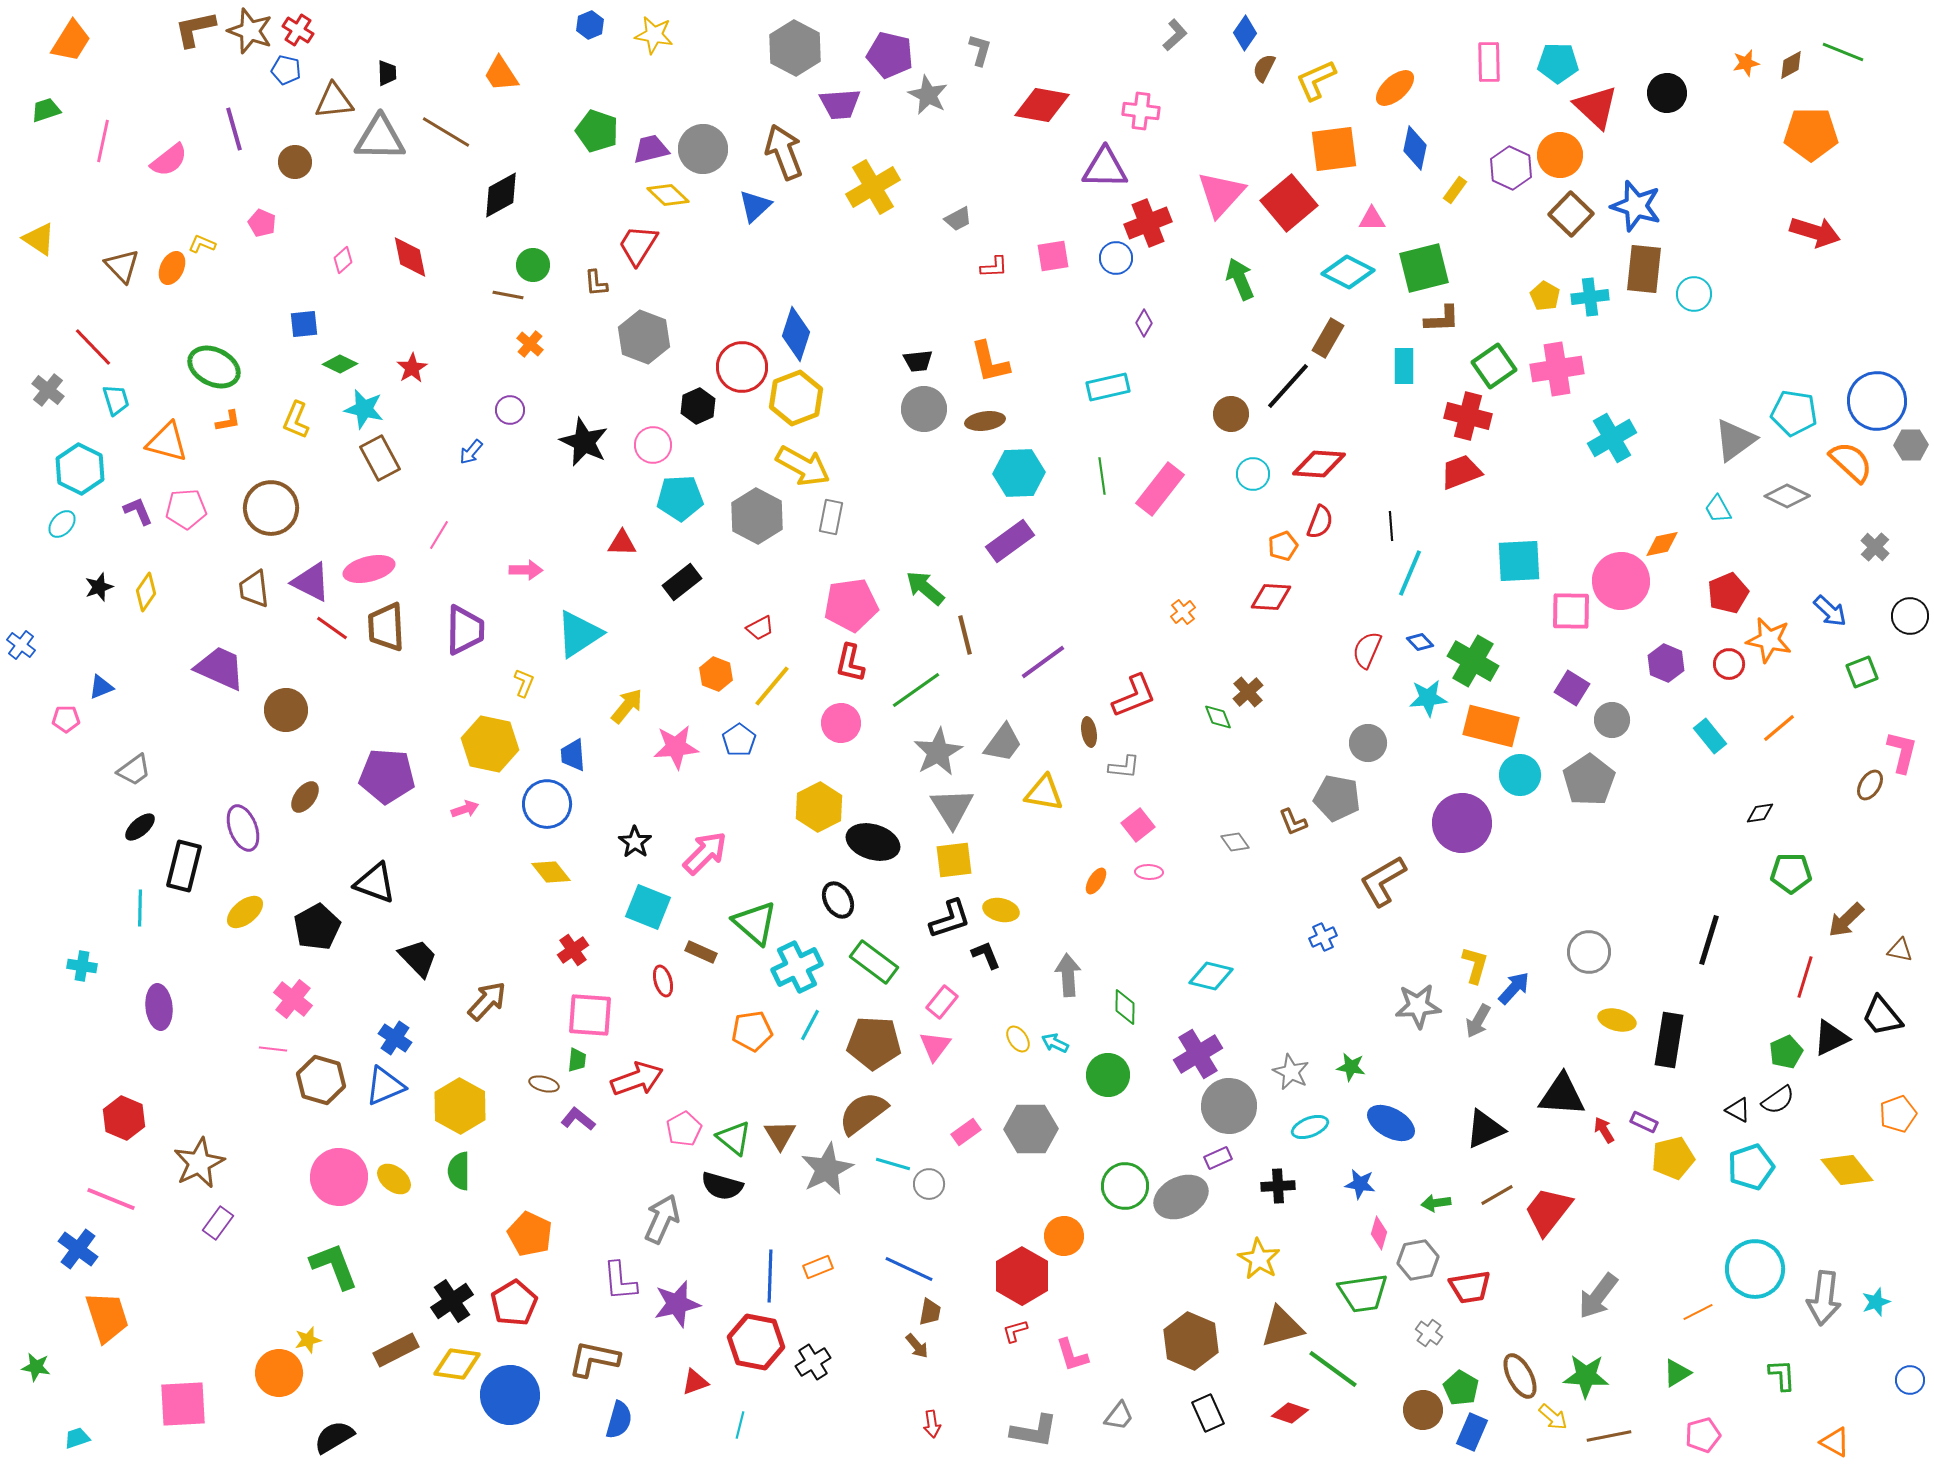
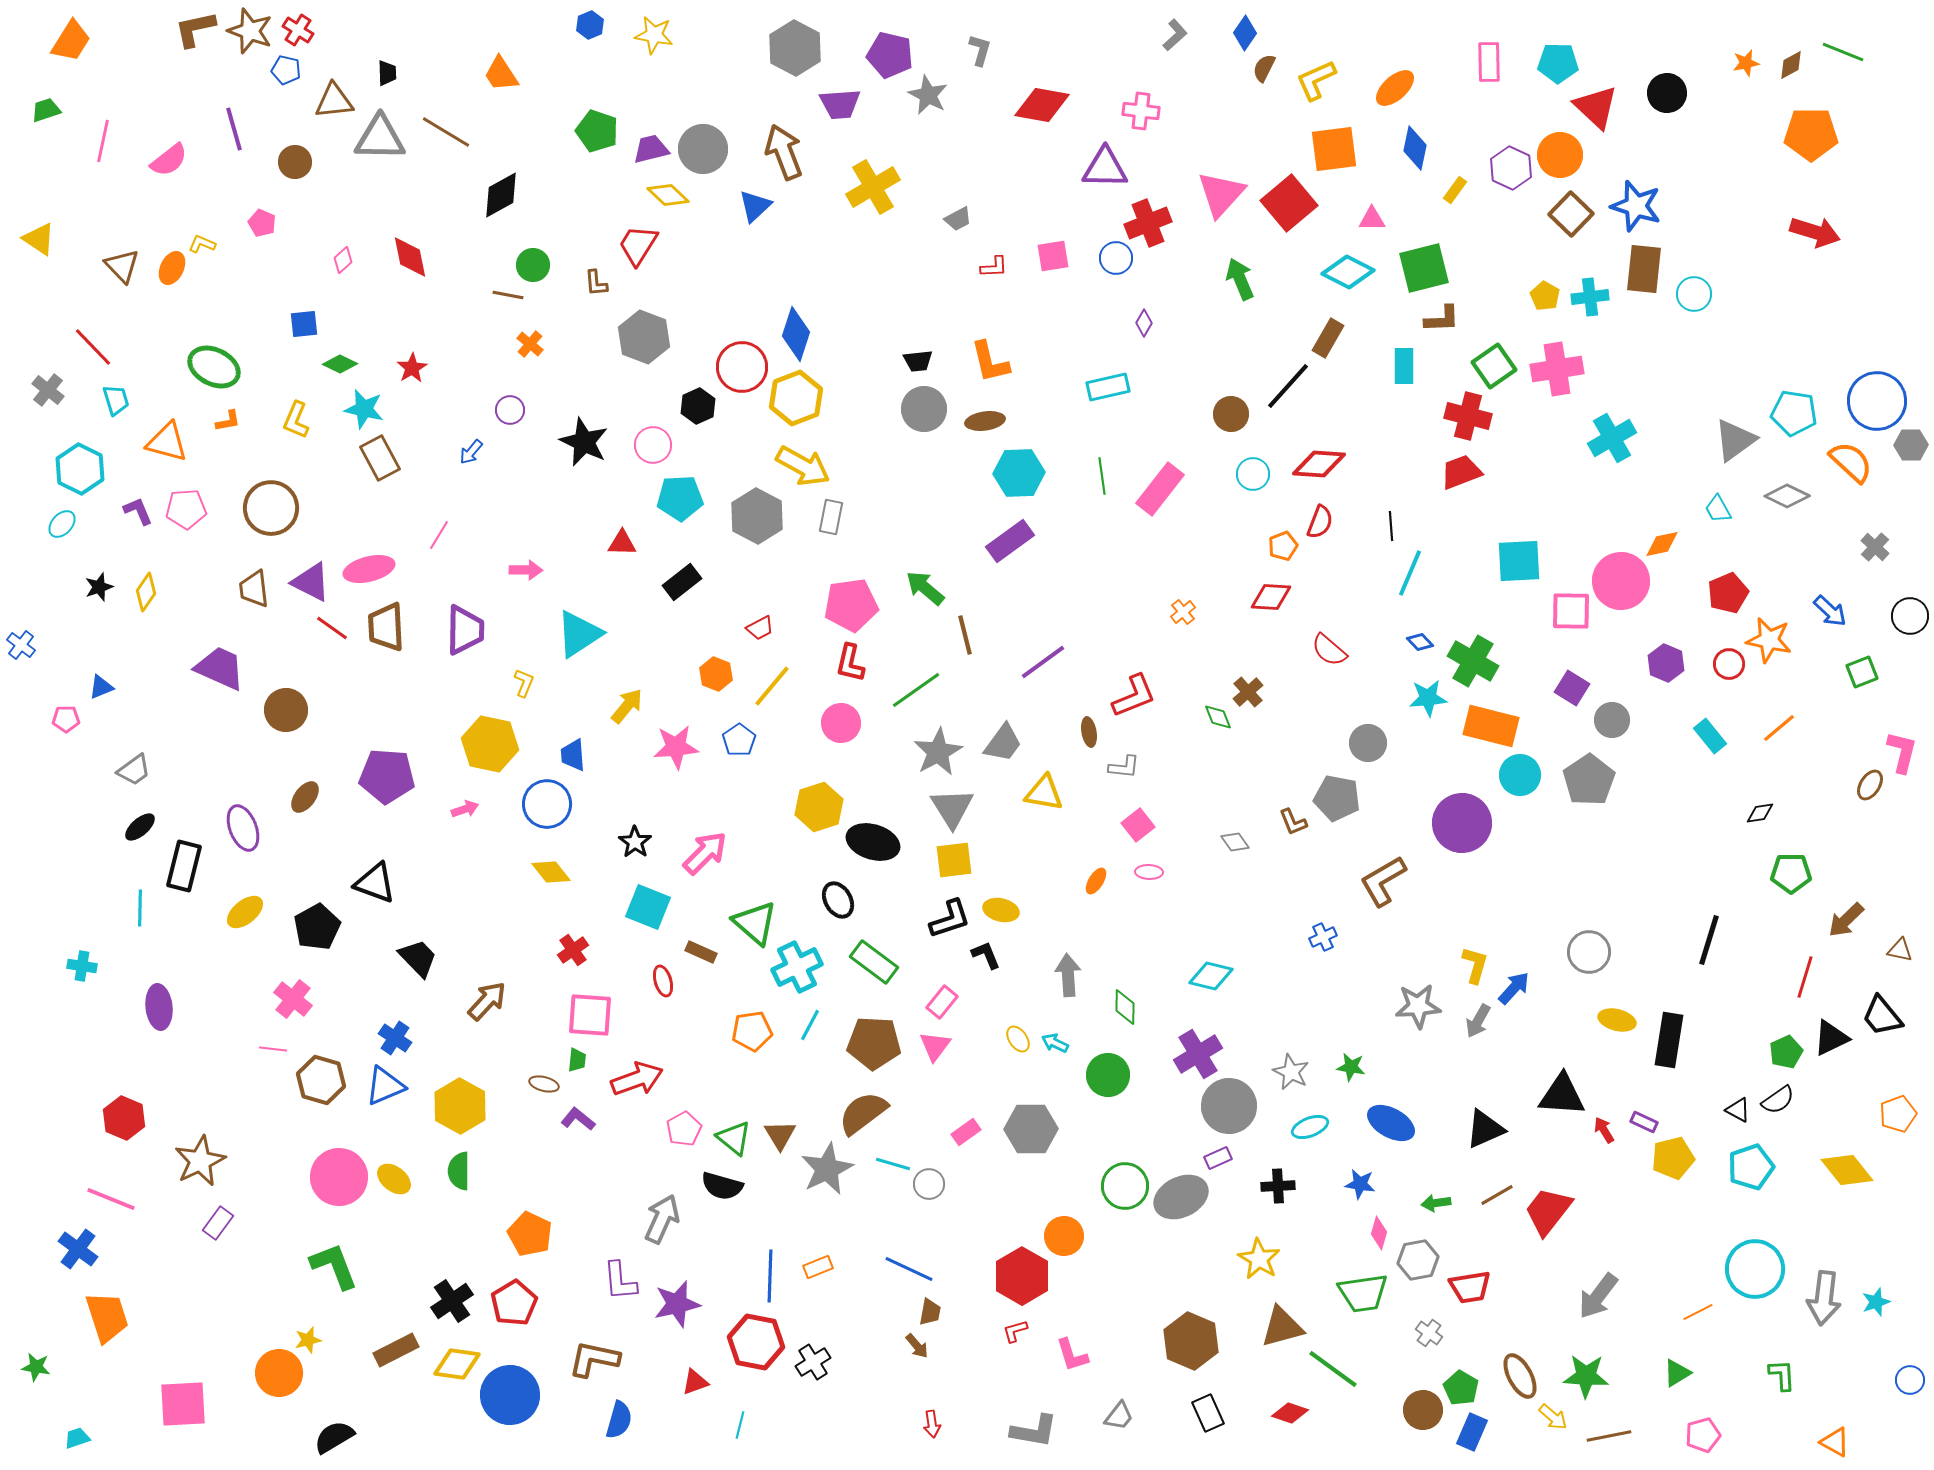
red semicircle at (1367, 650): moved 38 px left; rotated 72 degrees counterclockwise
yellow hexagon at (819, 807): rotated 9 degrees clockwise
brown star at (199, 1163): moved 1 px right, 2 px up
